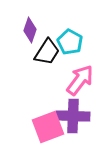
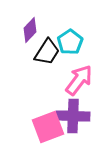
purple diamond: rotated 25 degrees clockwise
cyan pentagon: rotated 10 degrees clockwise
pink arrow: moved 1 px left
